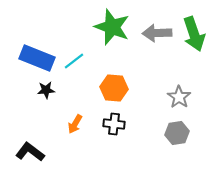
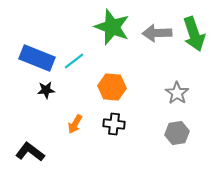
orange hexagon: moved 2 px left, 1 px up
gray star: moved 2 px left, 4 px up
